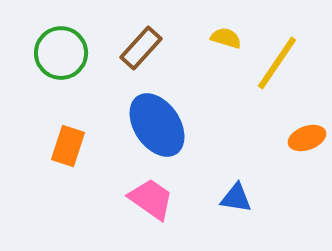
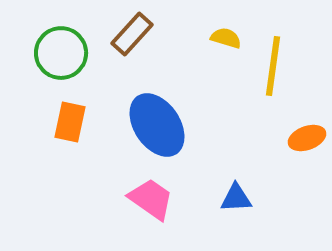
brown rectangle: moved 9 px left, 14 px up
yellow line: moved 4 px left, 3 px down; rotated 26 degrees counterclockwise
orange rectangle: moved 2 px right, 24 px up; rotated 6 degrees counterclockwise
blue triangle: rotated 12 degrees counterclockwise
